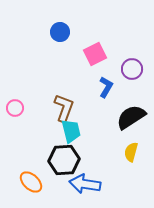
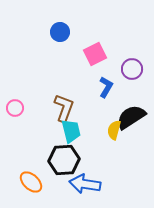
yellow semicircle: moved 17 px left, 22 px up
